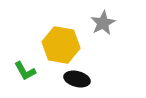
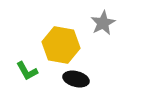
green L-shape: moved 2 px right
black ellipse: moved 1 px left
